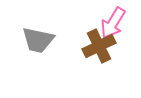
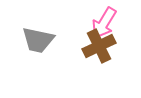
pink arrow: moved 9 px left
